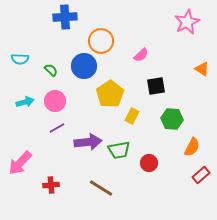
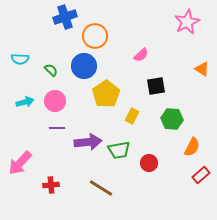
blue cross: rotated 15 degrees counterclockwise
orange circle: moved 6 px left, 5 px up
yellow pentagon: moved 4 px left
purple line: rotated 28 degrees clockwise
